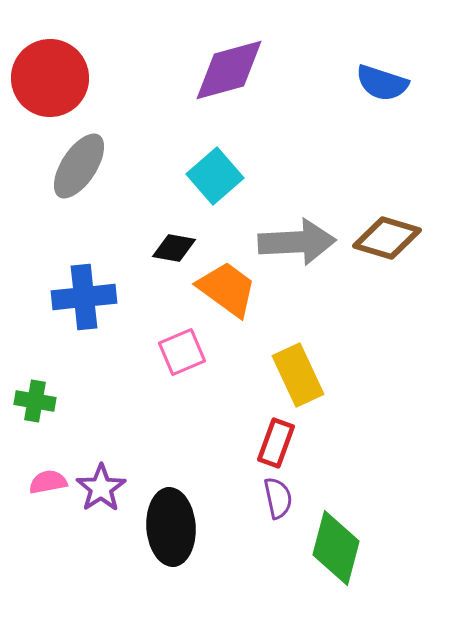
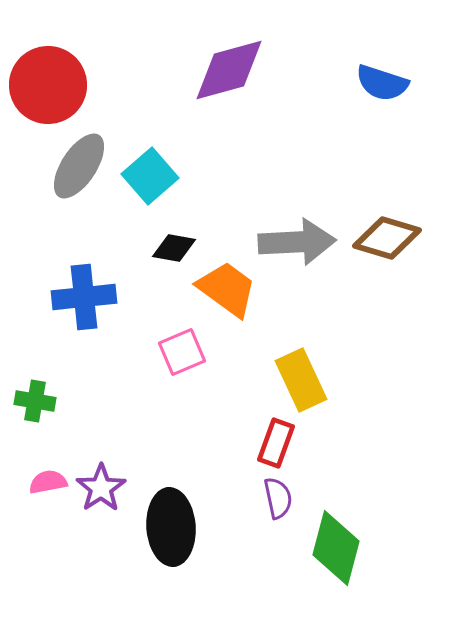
red circle: moved 2 px left, 7 px down
cyan square: moved 65 px left
yellow rectangle: moved 3 px right, 5 px down
